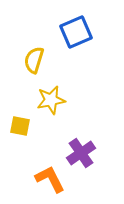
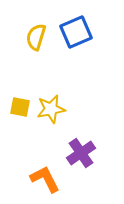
yellow semicircle: moved 2 px right, 23 px up
yellow star: moved 9 px down
yellow square: moved 19 px up
orange L-shape: moved 5 px left
